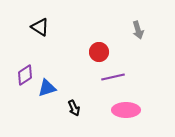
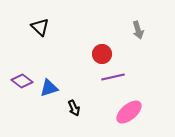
black triangle: rotated 12 degrees clockwise
red circle: moved 3 px right, 2 px down
purple diamond: moved 3 px left, 6 px down; rotated 70 degrees clockwise
blue triangle: moved 2 px right
pink ellipse: moved 3 px right, 2 px down; rotated 40 degrees counterclockwise
